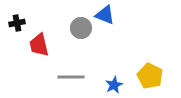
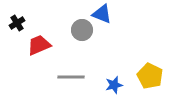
blue triangle: moved 3 px left, 1 px up
black cross: rotated 21 degrees counterclockwise
gray circle: moved 1 px right, 2 px down
red trapezoid: rotated 80 degrees clockwise
blue star: rotated 12 degrees clockwise
